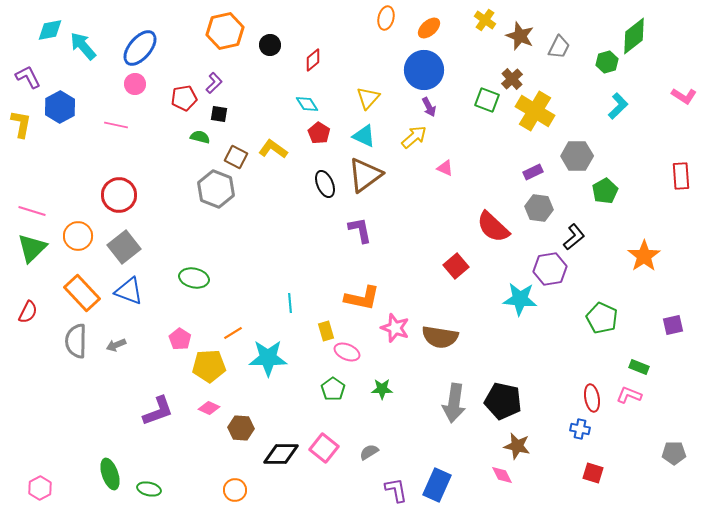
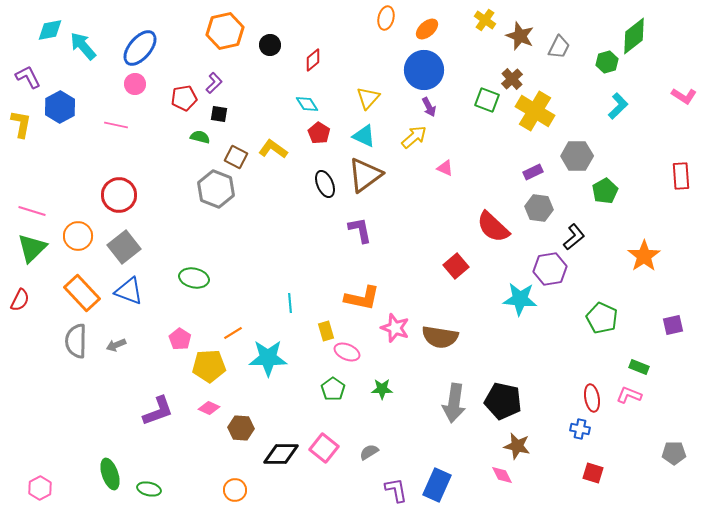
orange ellipse at (429, 28): moved 2 px left, 1 px down
red semicircle at (28, 312): moved 8 px left, 12 px up
